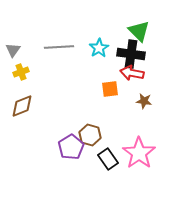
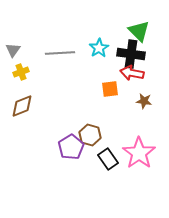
gray line: moved 1 px right, 6 px down
